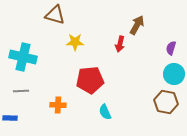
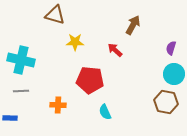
brown arrow: moved 4 px left
red arrow: moved 5 px left, 6 px down; rotated 119 degrees clockwise
cyan cross: moved 2 px left, 3 px down
red pentagon: rotated 12 degrees clockwise
